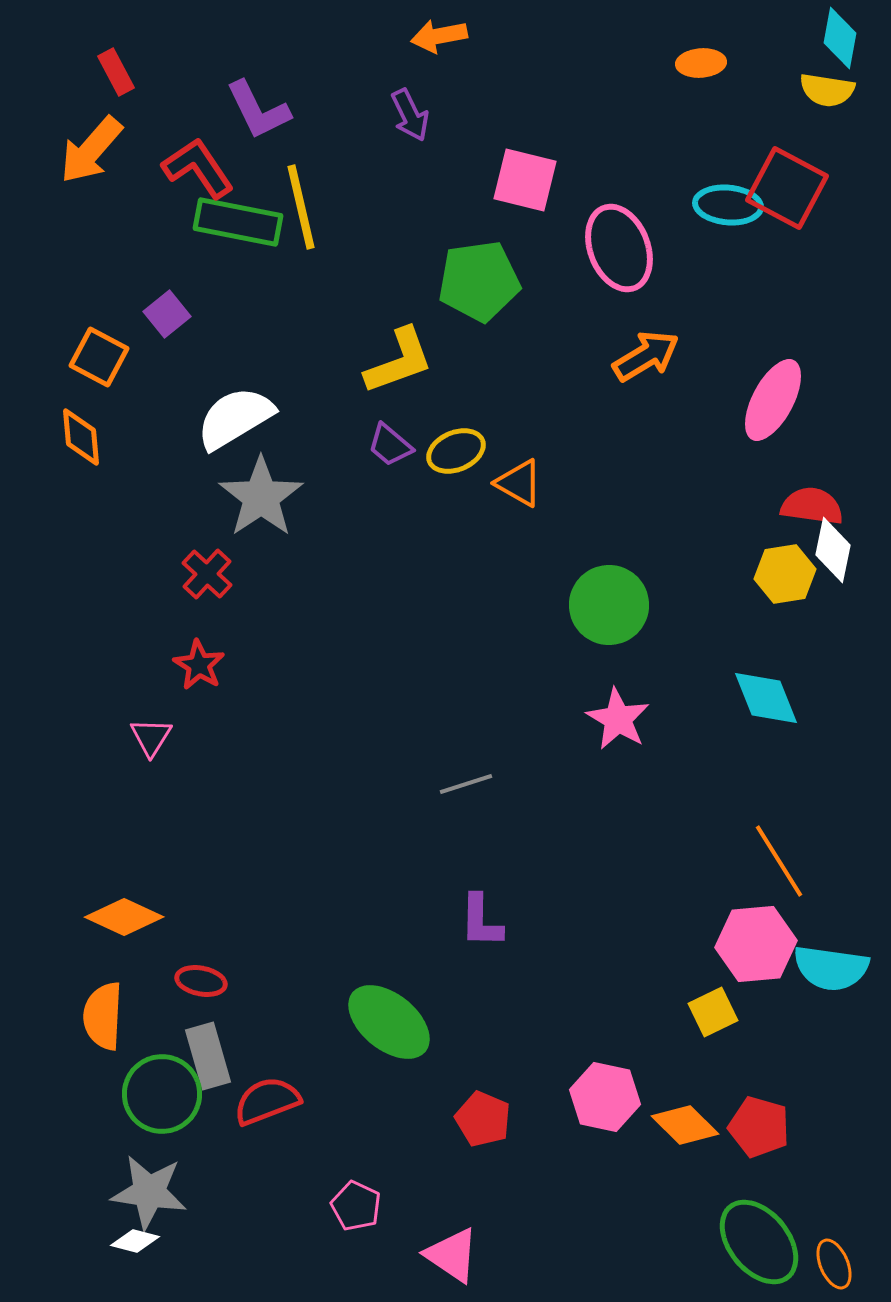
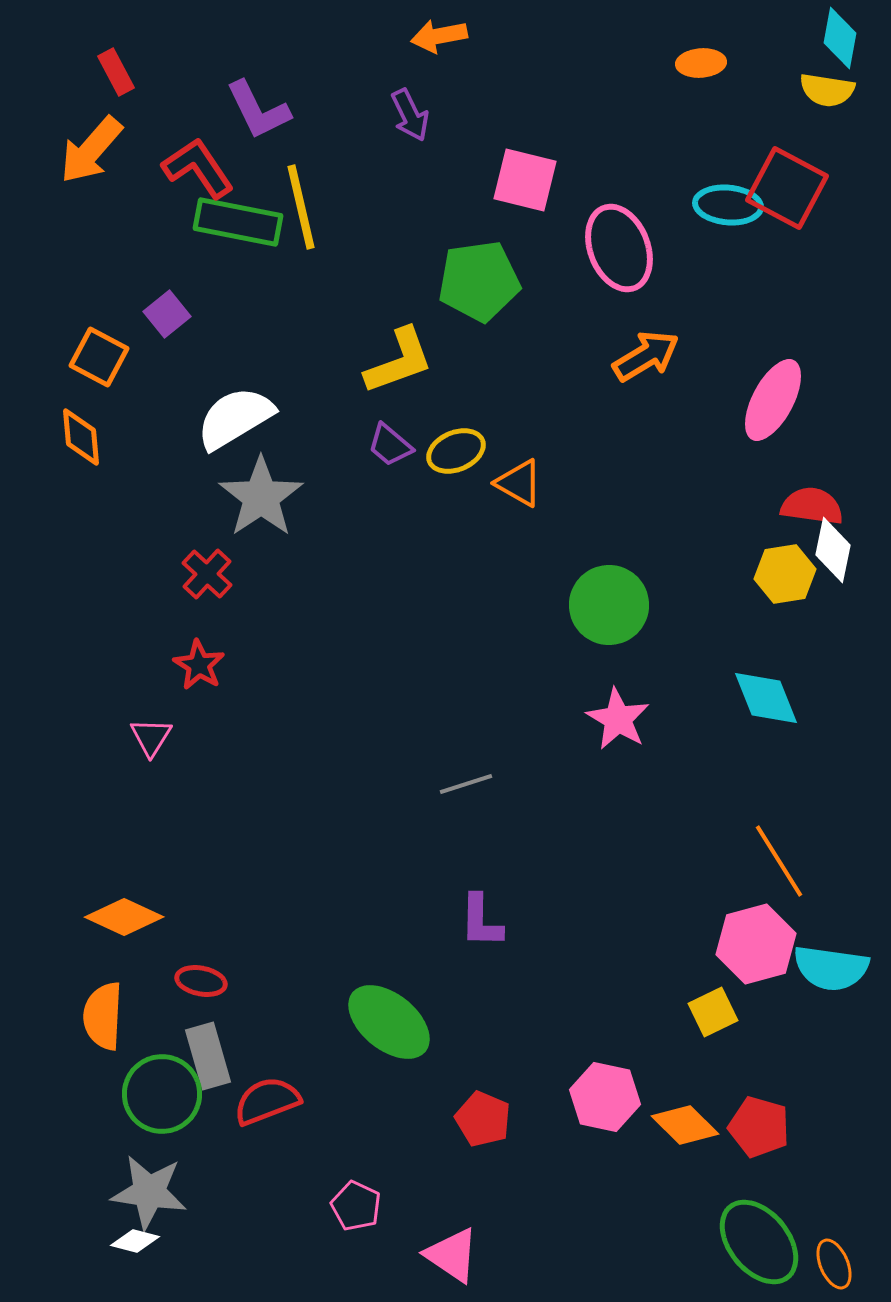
pink hexagon at (756, 944): rotated 10 degrees counterclockwise
